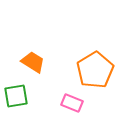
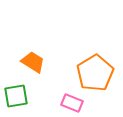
orange pentagon: moved 3 px down
